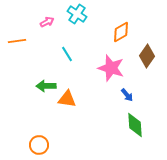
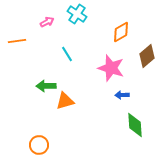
brown diamond: rotated 15 degrees clockwise
blue arrow: moved 5 px left; rotated 128 degrees clockwise
orange triangle: moved 2 px left, 2 px down; rotated 24 degrees counterclockwise
